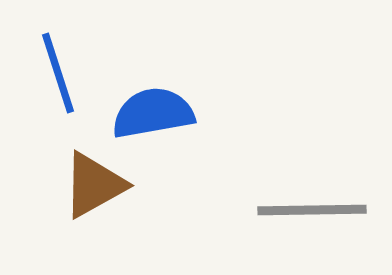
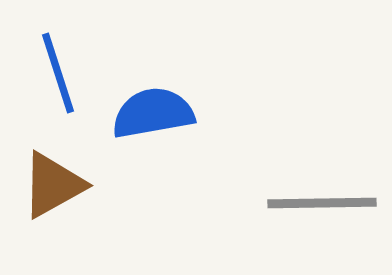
brown triangle: moved 41 px left
gray line: moved 10 px right, 7 px up
